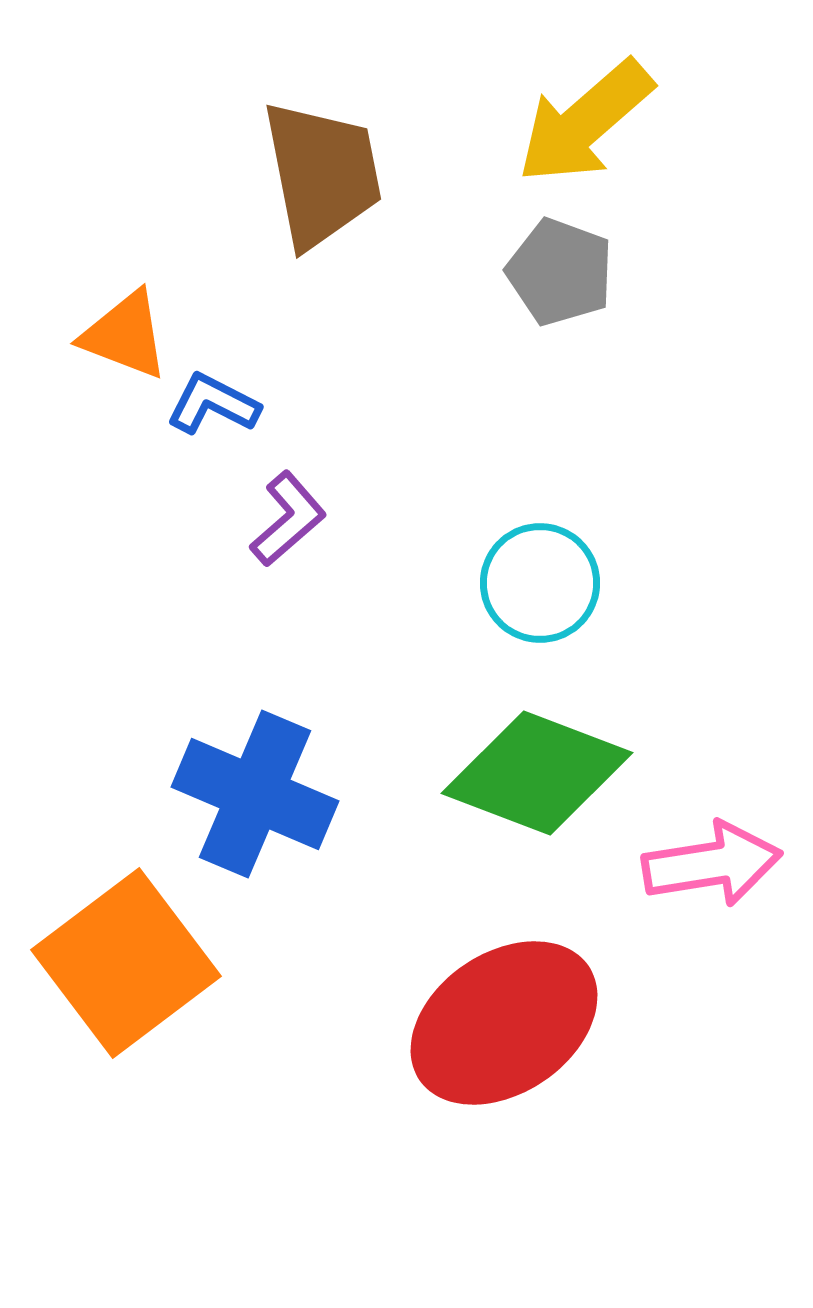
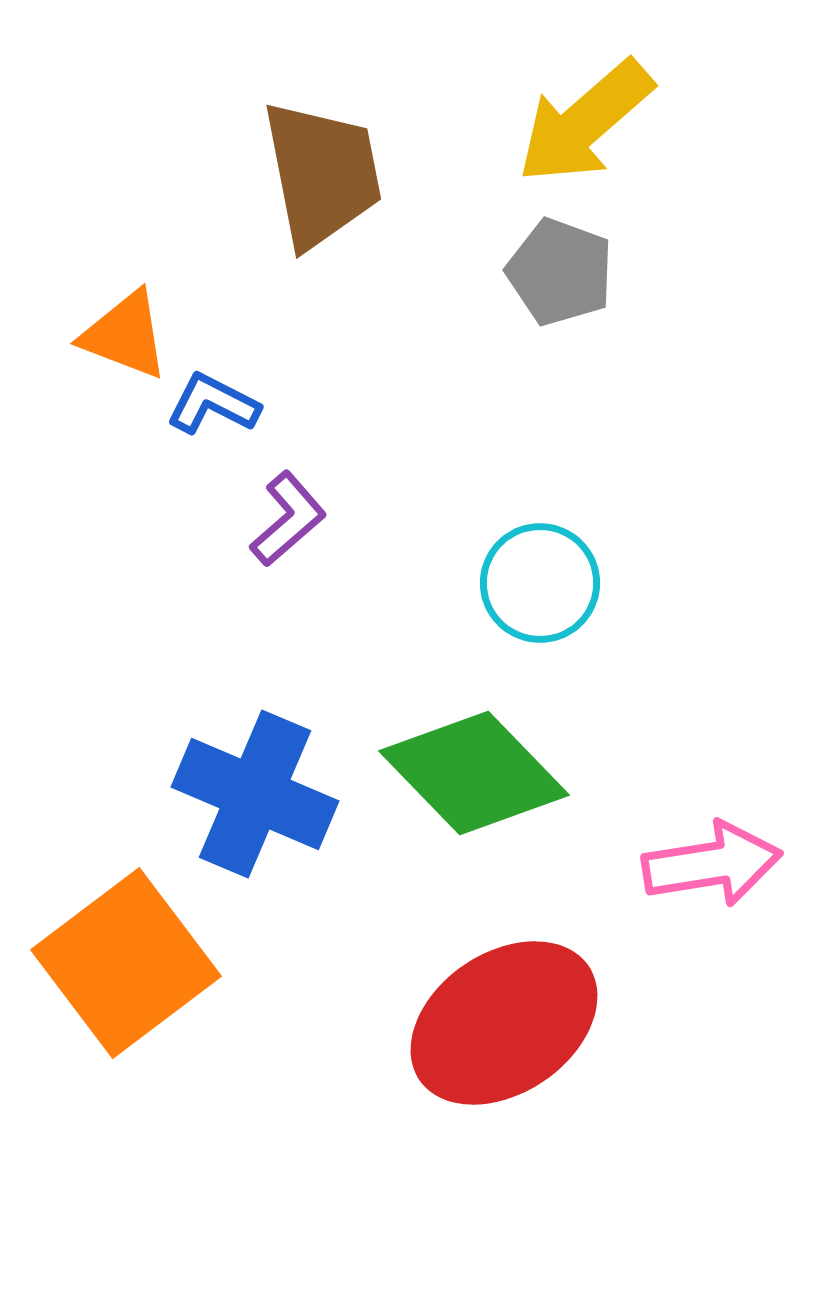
green diamond: moved 63 px left; rotated 25 degrees clockwise
